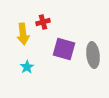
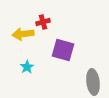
yellow arrow: rotated 90 degrees clockwise
purple square: moved 1 px left, 1 px down
gray ellipse: moved 27 px down
